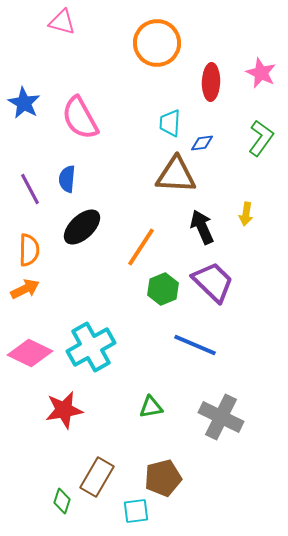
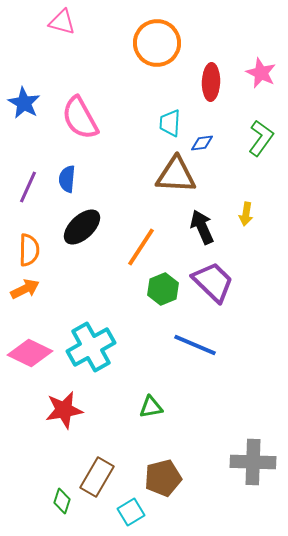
purple line: moved 2 px left, 2 px up; rotated 52 degrees clockwise
gray cross: moved 32 px right, 45 px down; rotated 24 degrees counterclockwise
cyan square: moved 5 px left, 1 px down; rotated 24 degrees counterclockwise
